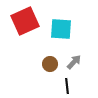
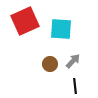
gray arrow: moved 1 px left, 1 px up
black line: moved 8 px right
